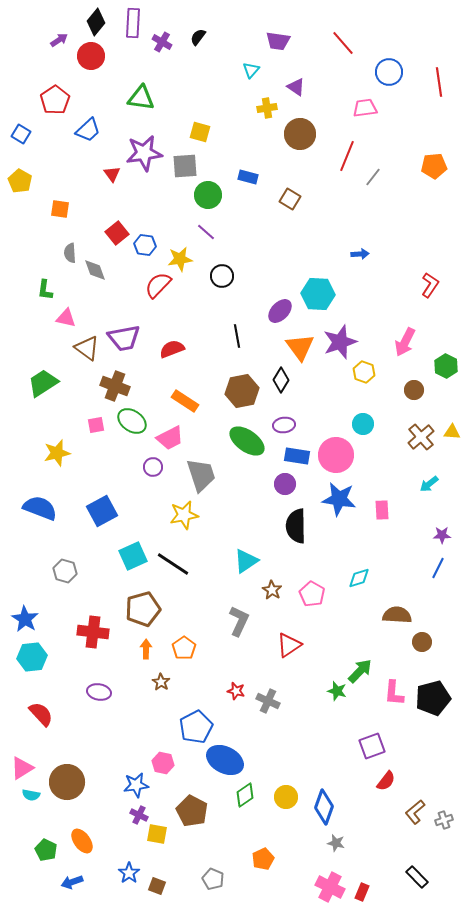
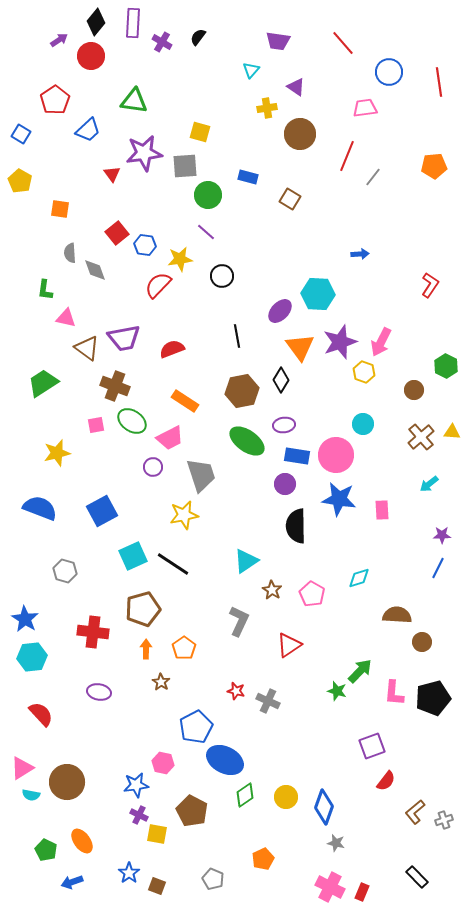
green triangle at (141, 98): moved 7 px left, 3 px down
pink arrow at (405, 342): moved 24 px left
